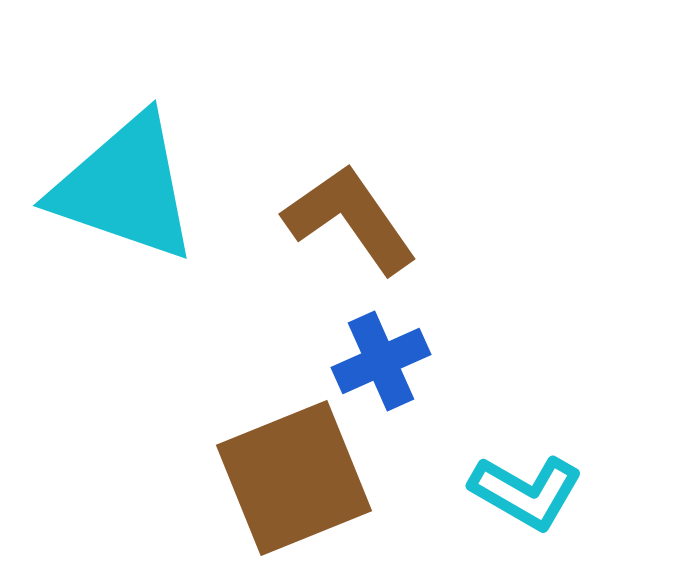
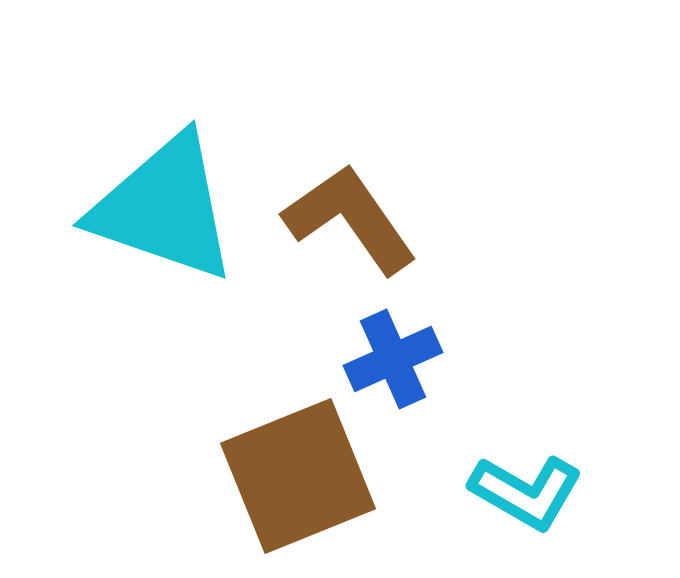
cyan triangle: moved 39 px right, 20 px down
blue cross: moved 12 px right, 2 px up
brown square: moved 4 px right, 2 px up
